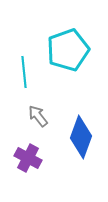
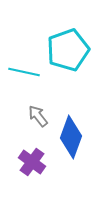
cyan line: rotated 72 degrees counterclockwise
blue diamond: moved 10 px left
purple cross: moved 4 px right, 4 px down; rotated 8 degrees clockwise
